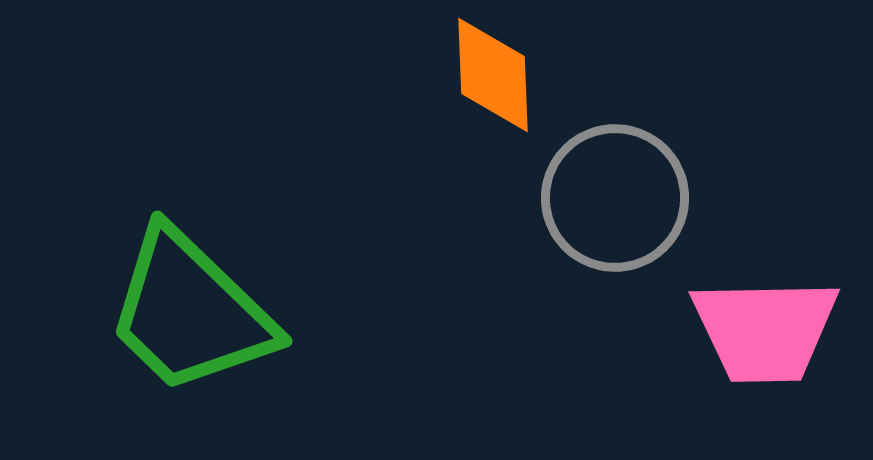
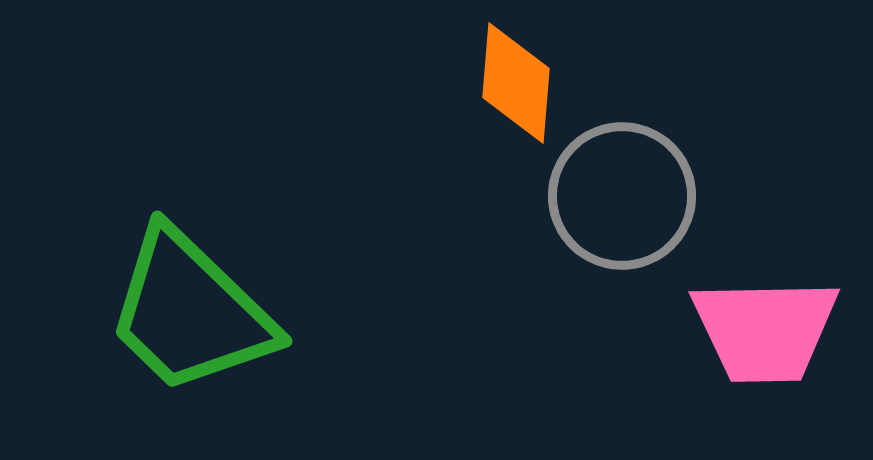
orange diamond: moved 23 px right, 8 px down; rotated 7 degrees clockwise
gray circle: moved 7 px right, 2 px up
